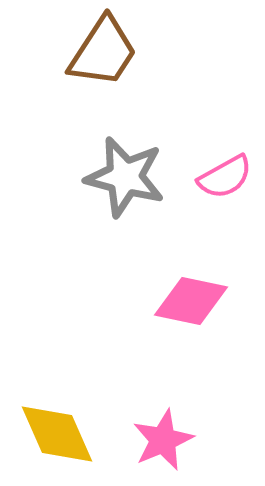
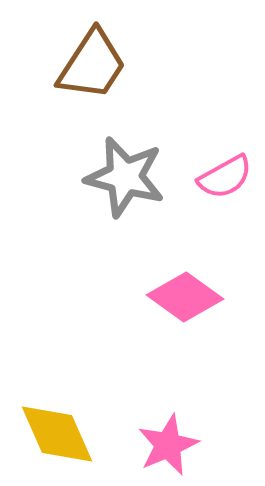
brown trapezoid: moved 11 px left, 13 px down
pink diamond: moved 6 px left, 4 px up; rotated 24 degrees clockwise
pink star: moved 5 px right, 5 px down
